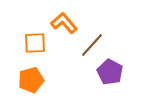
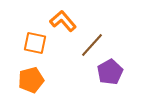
orange L-shape: moved 1 px left, 2 px up
orange square: rotated 15 degrees clockwise
purple pentagon: rotated 15 degrees clockwise
